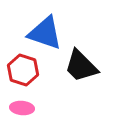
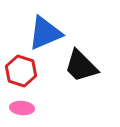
blue triangle: rotated 42 degrees counterclockwise
red hexagon: moved 2 px left, 1 px down
